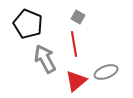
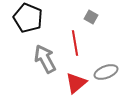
gray square: moved 13 px right
black pentagon: moved 6 px up
red line: moved 1 px right, 1 px up
red triangle: moved 2 px down
